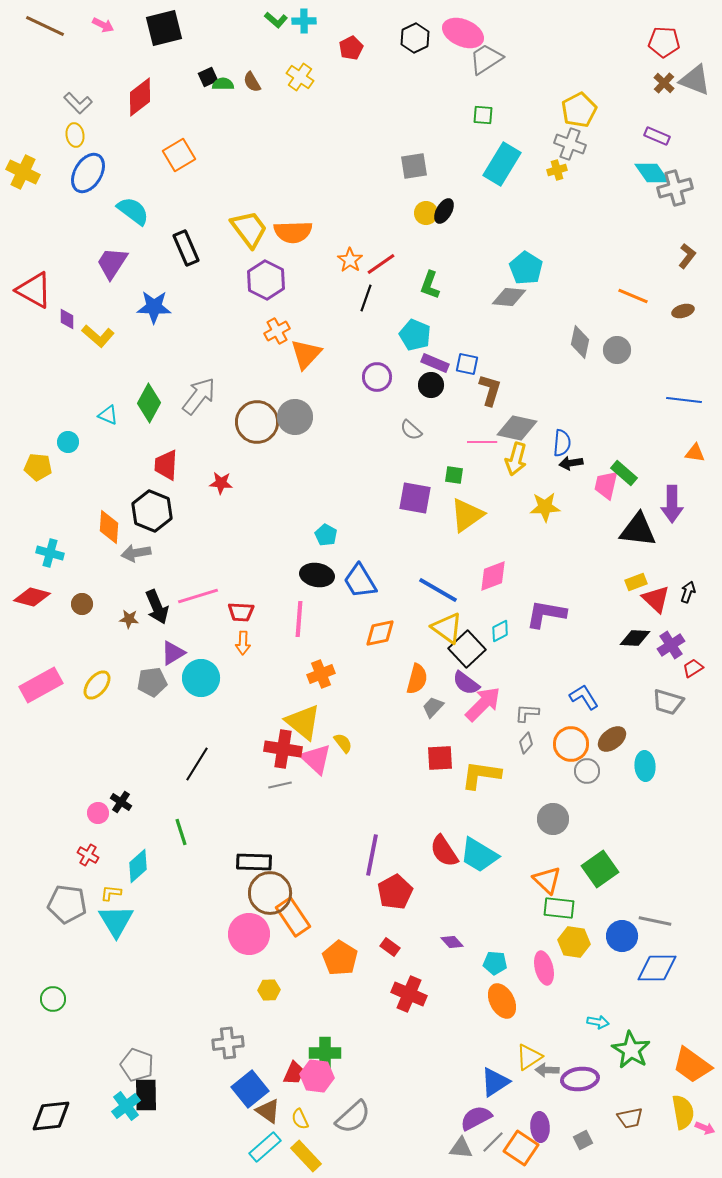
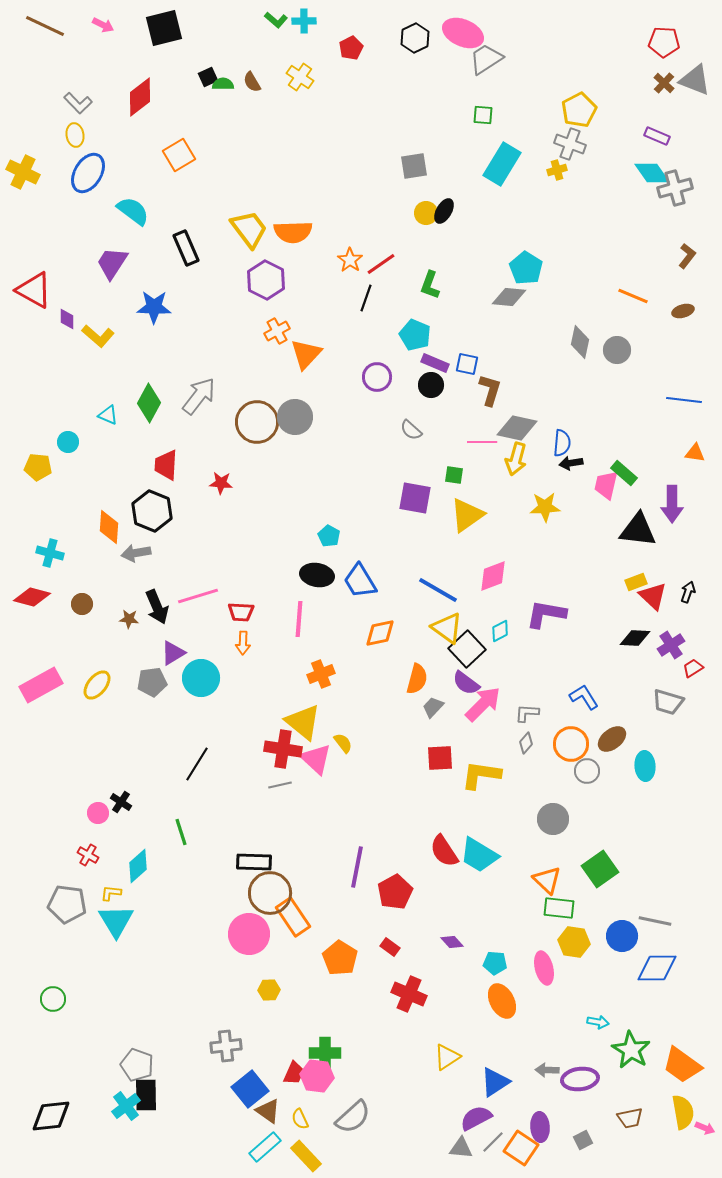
cyan pentagon at (326, 535): moved 3 px right, 1 px down
red triangle at (656, 599): moved 3 px left, 3 px up
purple line at (372, 855): moved 15 px left, 12 px down
gray cross at (228, 1043): moved 2 px left, 3 px down
yellow triangle at (529, 1057): moved 82 px left
orange trapezoid at (692, 1065): moved 10 px left
